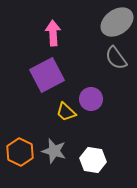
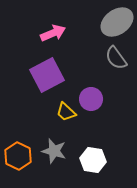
pink arrow: rotated 70 degrees clockwise
orange hexagon: moved 2 px left, 4 px down
